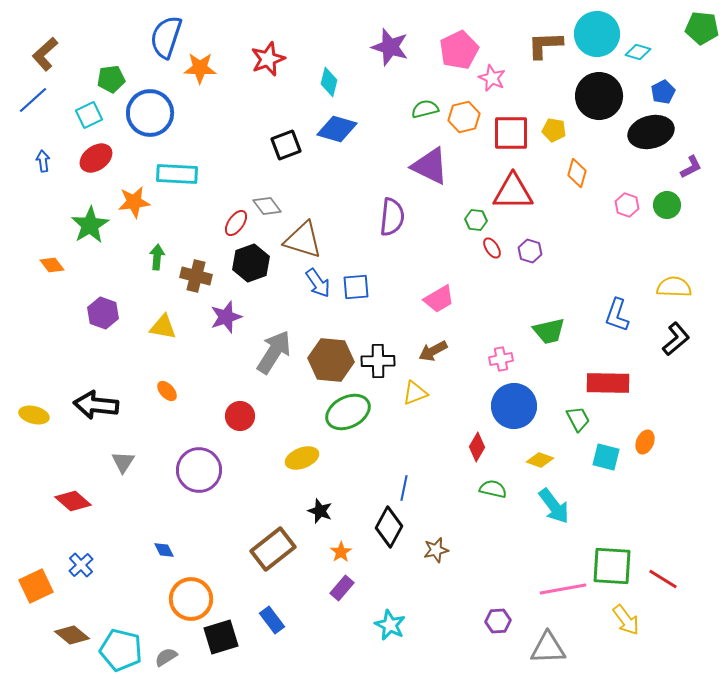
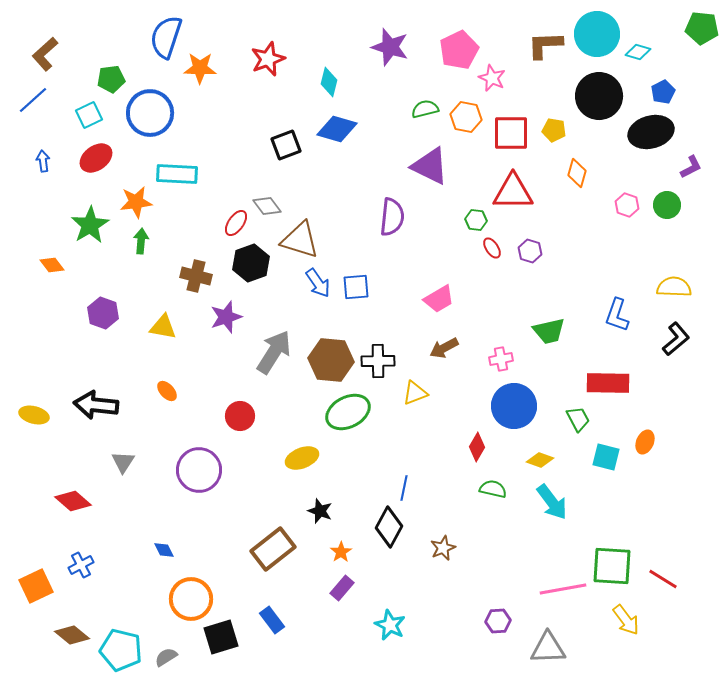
orange hexagon at (464, 117): moved 2 px right; rotated 24 degrees clockwise
orange star at (134, 202): moved 2 px right
brown triangle at (303, 240): moved 3 px left
green arrow at (157, 257): moved 16 px left, 16 px up
brown arrow at (433, 351): moved 11 px right, 3 px up
cyan arrow at (554, 506): moved 2 px left, 4 px up
brown star at (436, 550): moved 7 px right, 2 px up; rotated 10 degrees counterclockwise
blue cross at (81, 565): rotated 15 degrees clockwise
